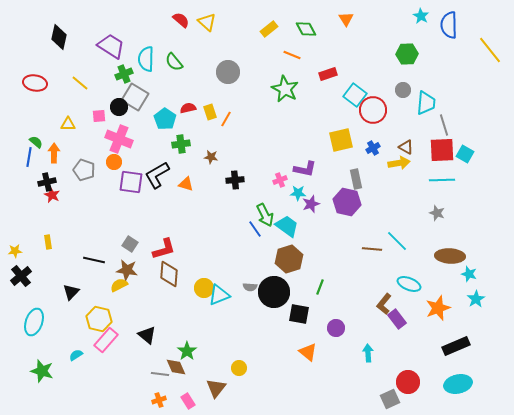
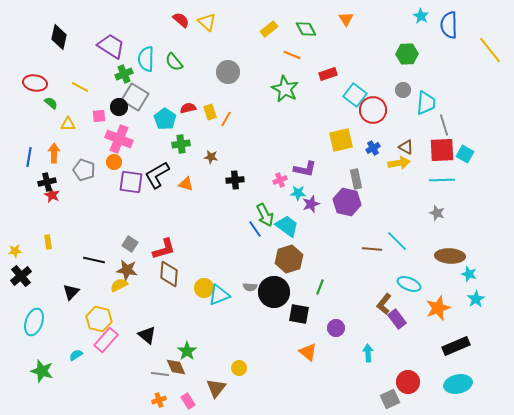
yellow line at (80, 83): moved 4 px down; rotated 12 degrees counterclockwise
green semicircle at (36, 142): moved 15 px right, 39 px up
